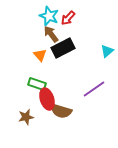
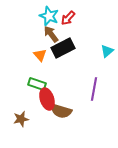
purple line: rotated 45 degrees counterclockwise
brown star: moved 5 px left, 2 px down
